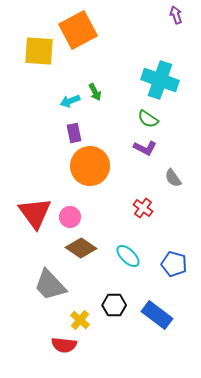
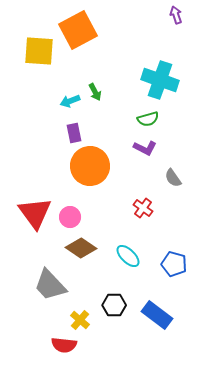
green semicircle: rotated 50 degrees counterclockwise
